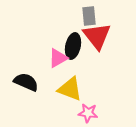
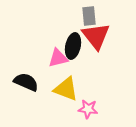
red triangle: moved 1 px left
pink triangle: rotated 15 degrees clockwise
yellow triangle: moved 4 px left
pink star: moved 4 px up
